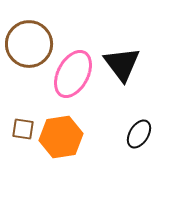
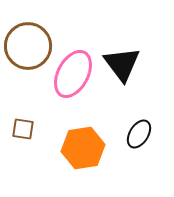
brown circle: moved 1 px left, 2 px down
orange hexagon: moved 22 px right, 11 px down
